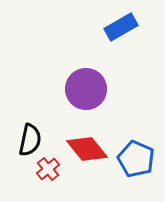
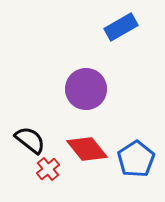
black semicircle: rotated 64 degrees counterclockwise
blue pentagon: rotated 15 degrees clockwise
